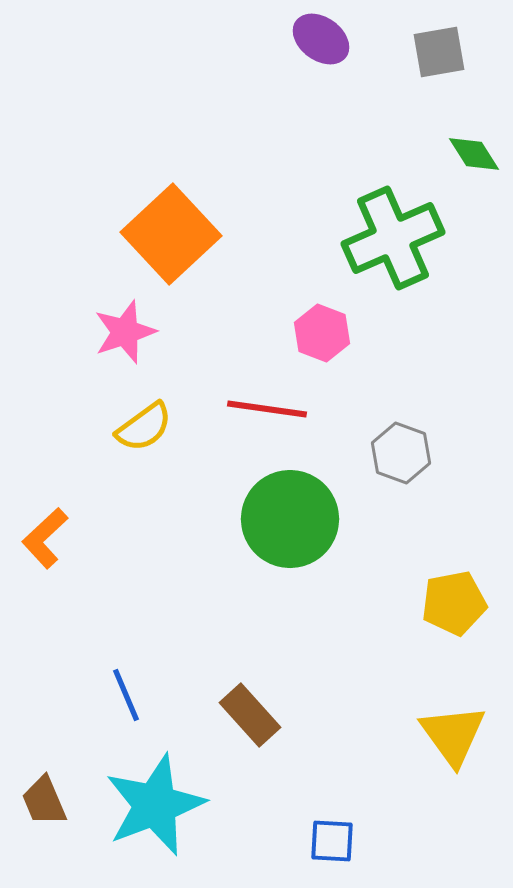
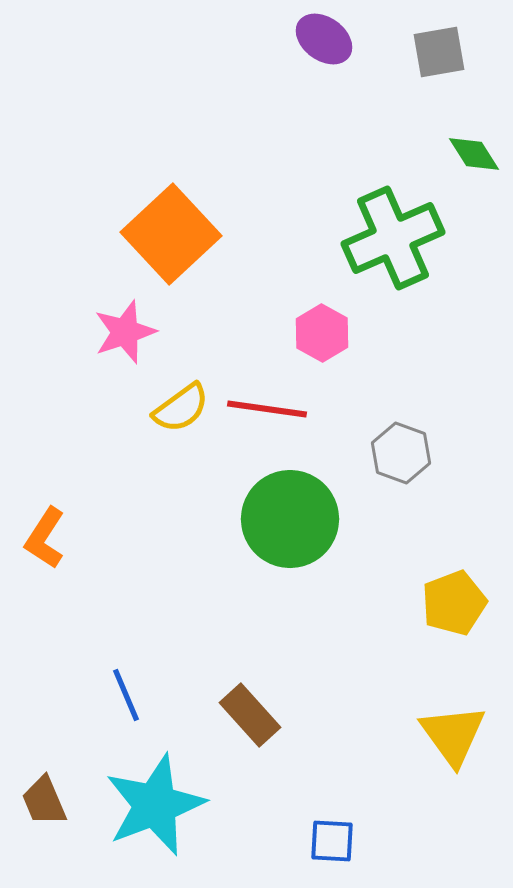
purple ellipse: moved 3 px right
pink hexagon: rotated 8 degrees clockwise
yellow semicircle: moved 37 px right, 19 px up
orange L-shape: rotated 14 degrees counterclockwise
yellow pentagon: rotated 10 degrees counterclockwise
